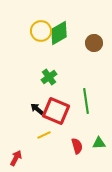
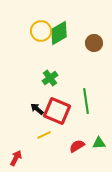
green cross: moved 1 px right, 1 px down
red square: moved 1 px right
red semicircle: rotated 105 degrees counterclockwise
